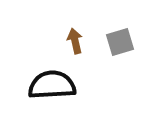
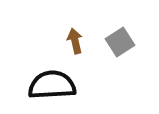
gray square: rotated 16 degrees counterclockwise
